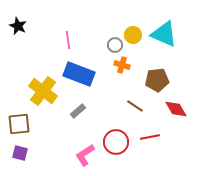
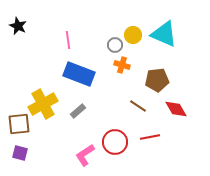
yellow cross: moved 13 px down; rotated 24 degrees clockwise
brown line: moved 3 px right
red circle: moved 1 px left
